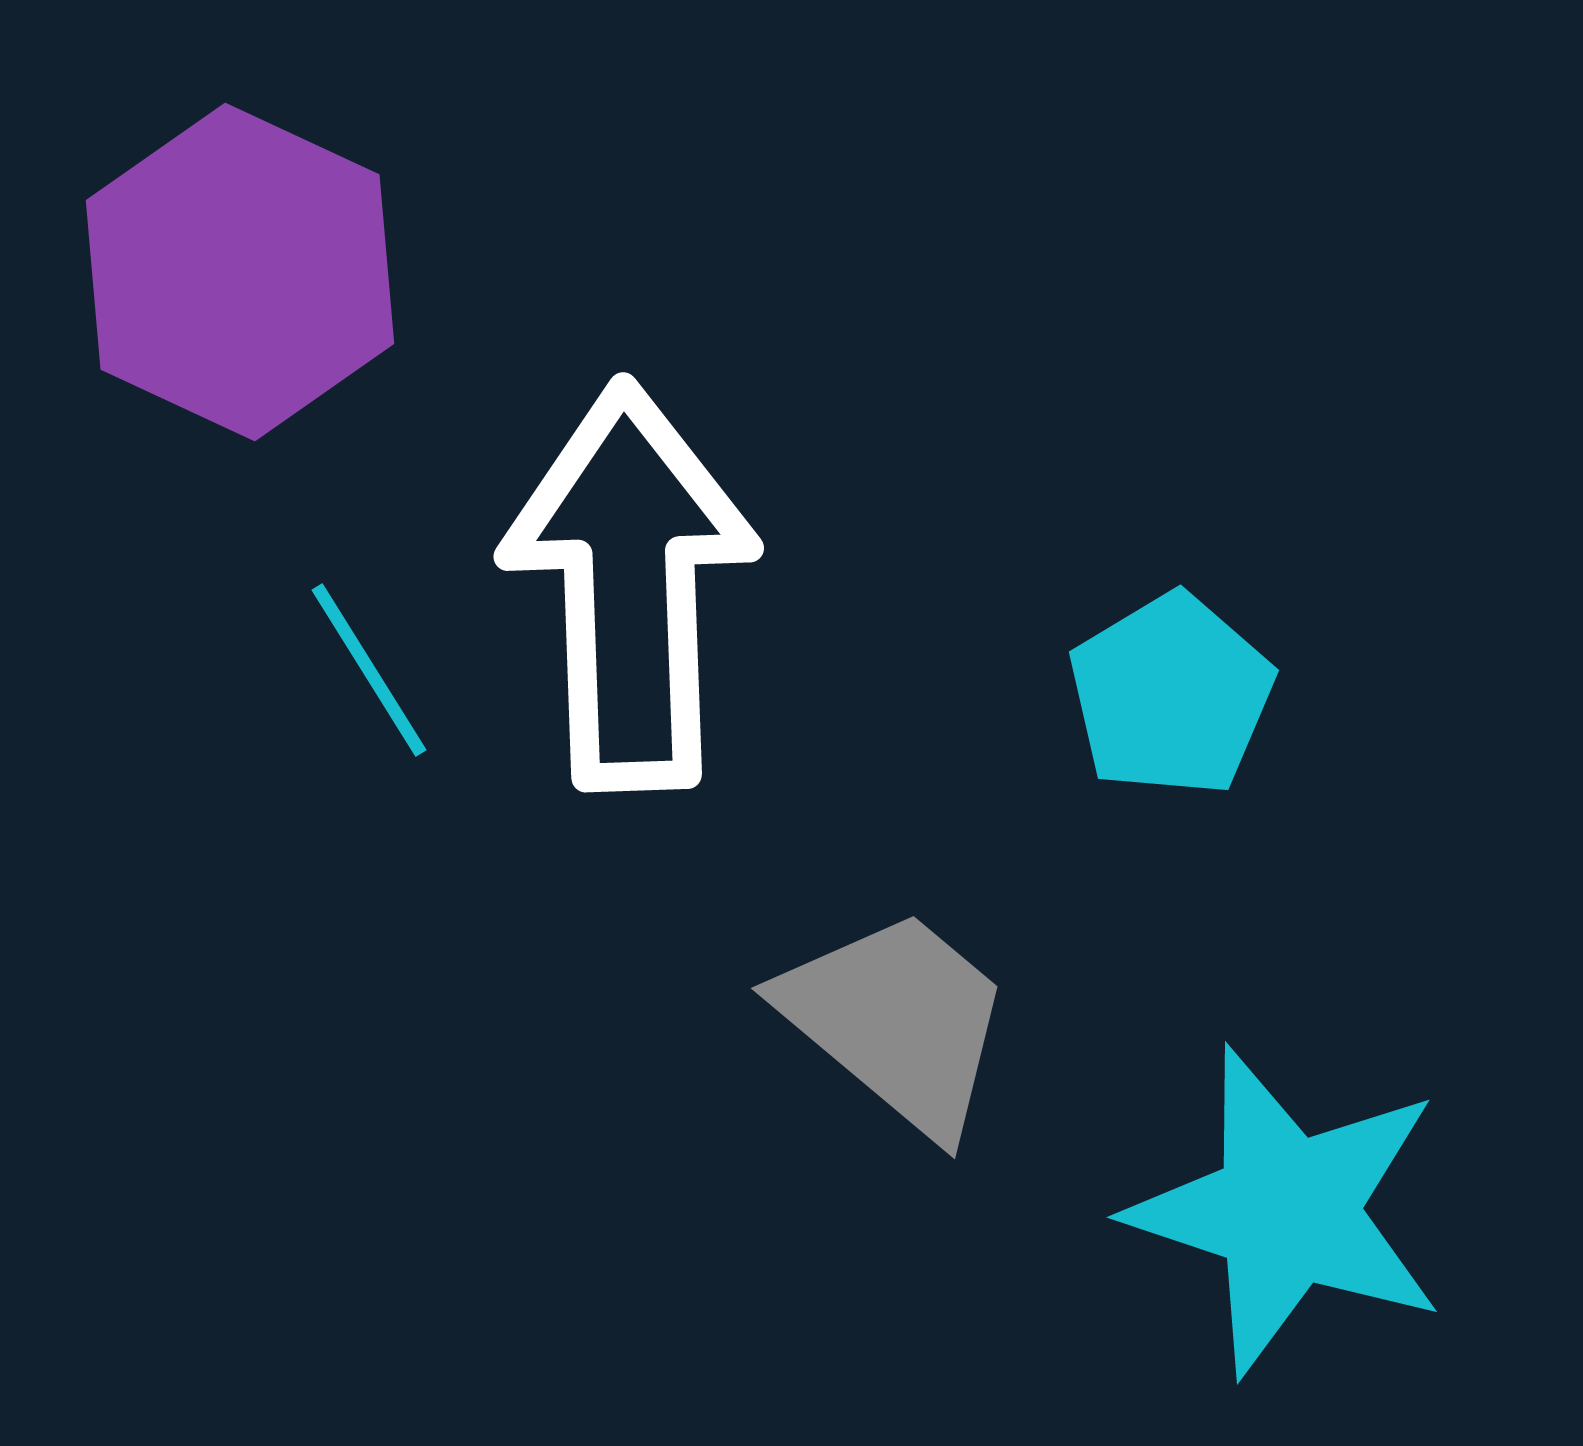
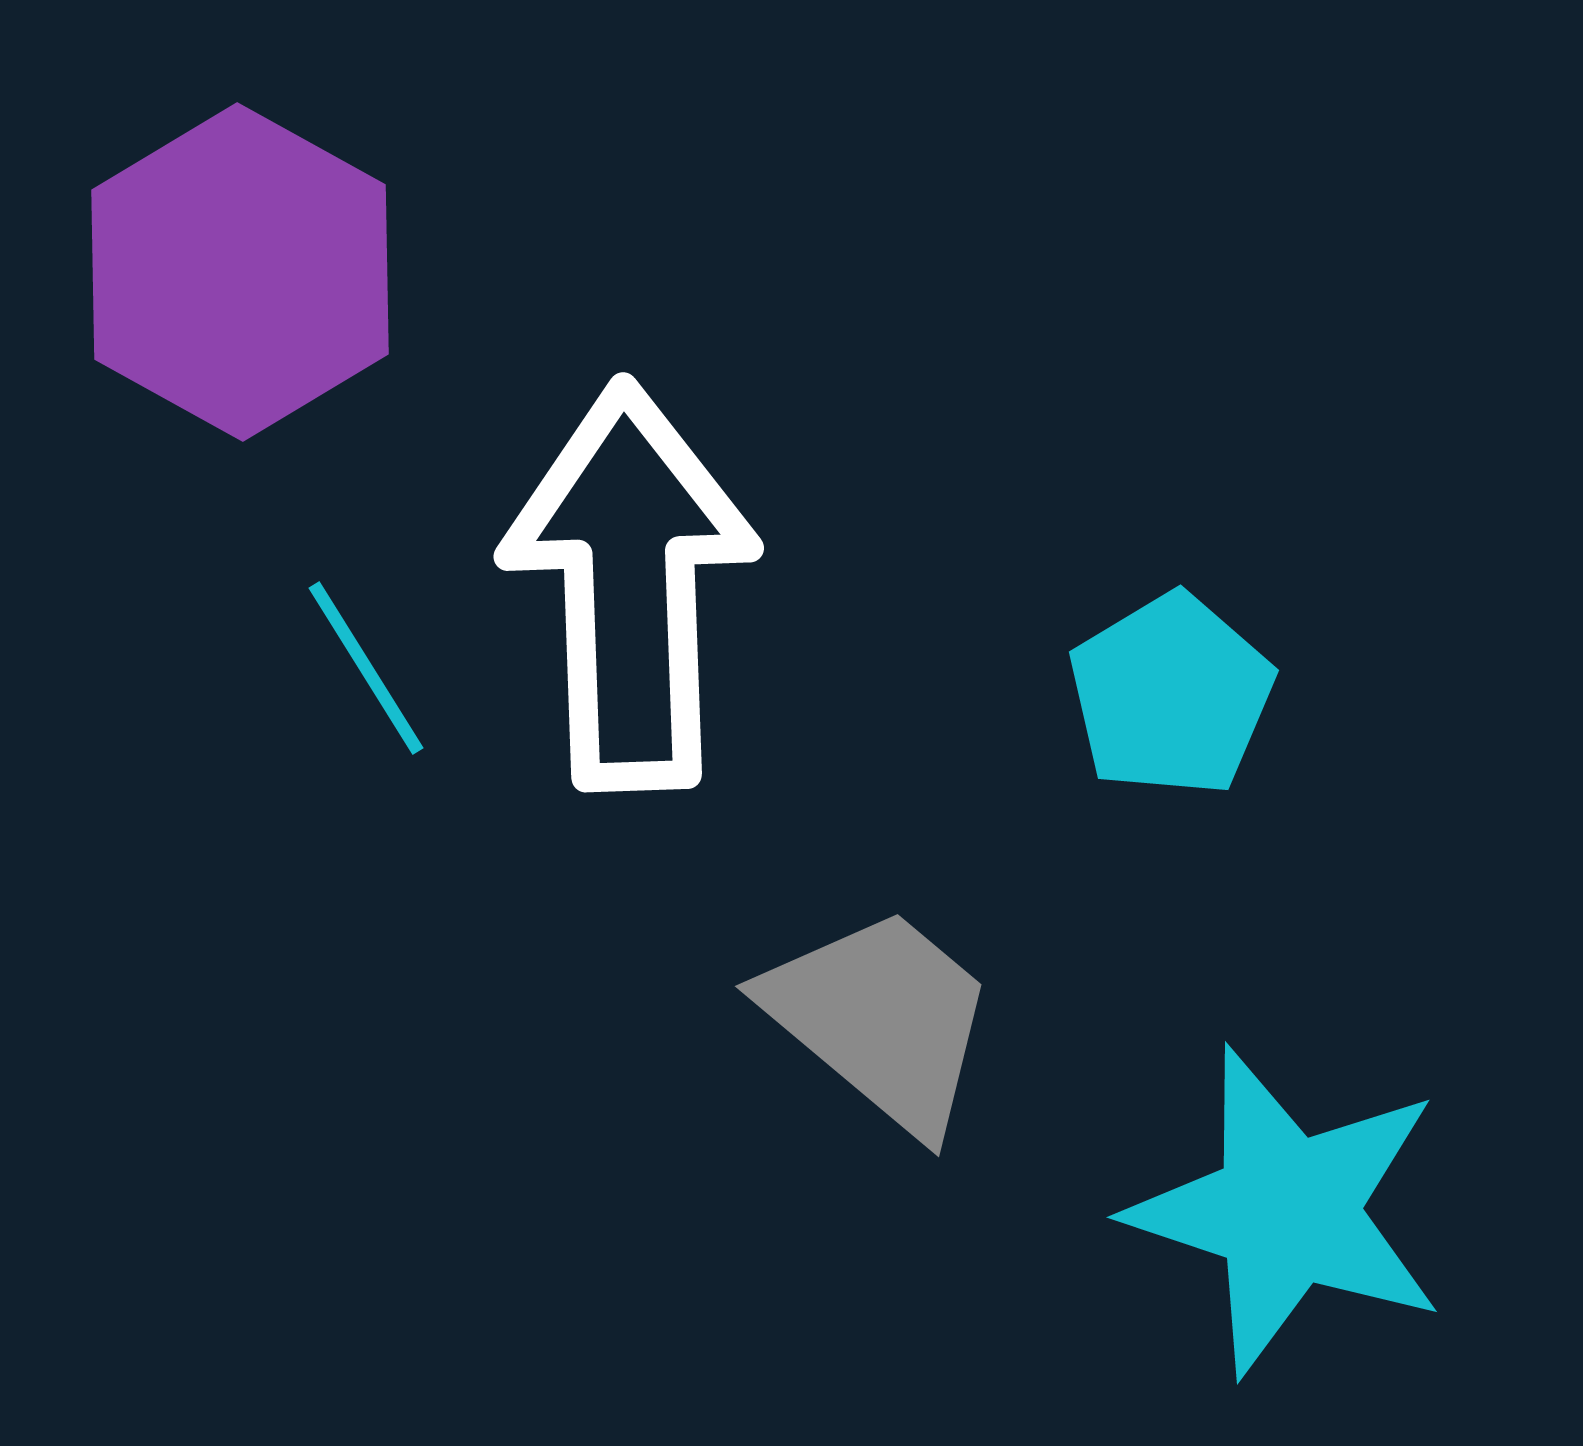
purple hexagon: rotated 4 degrees clockwise
cyan line: moved 3 px left, 2 px up
gray trapezoid: moved 16 px left, 2 px up
